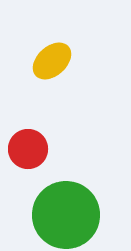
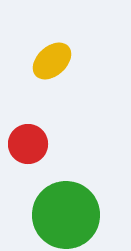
red circle: moved 5 px up
